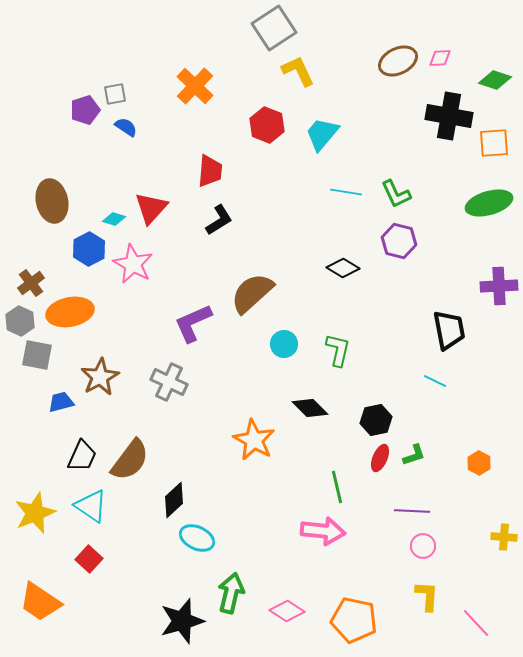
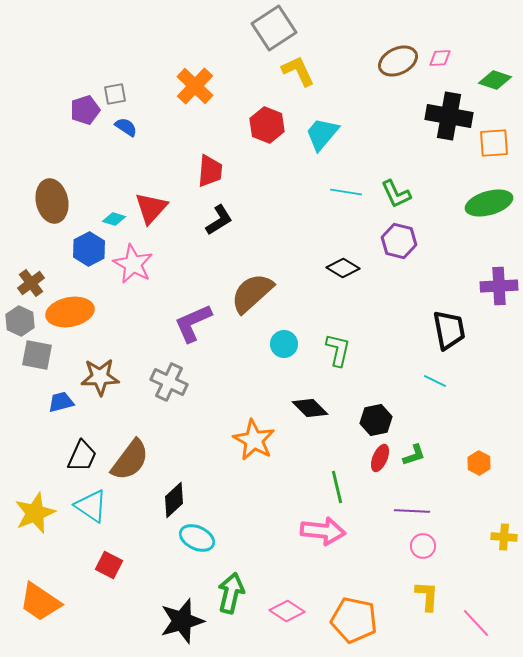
brown star at (100, 377): rotated 27 degrees clockwise
red square at (89, 559): moved 20 px right, 6 px down; rotated 16 degrees counterclockwise
